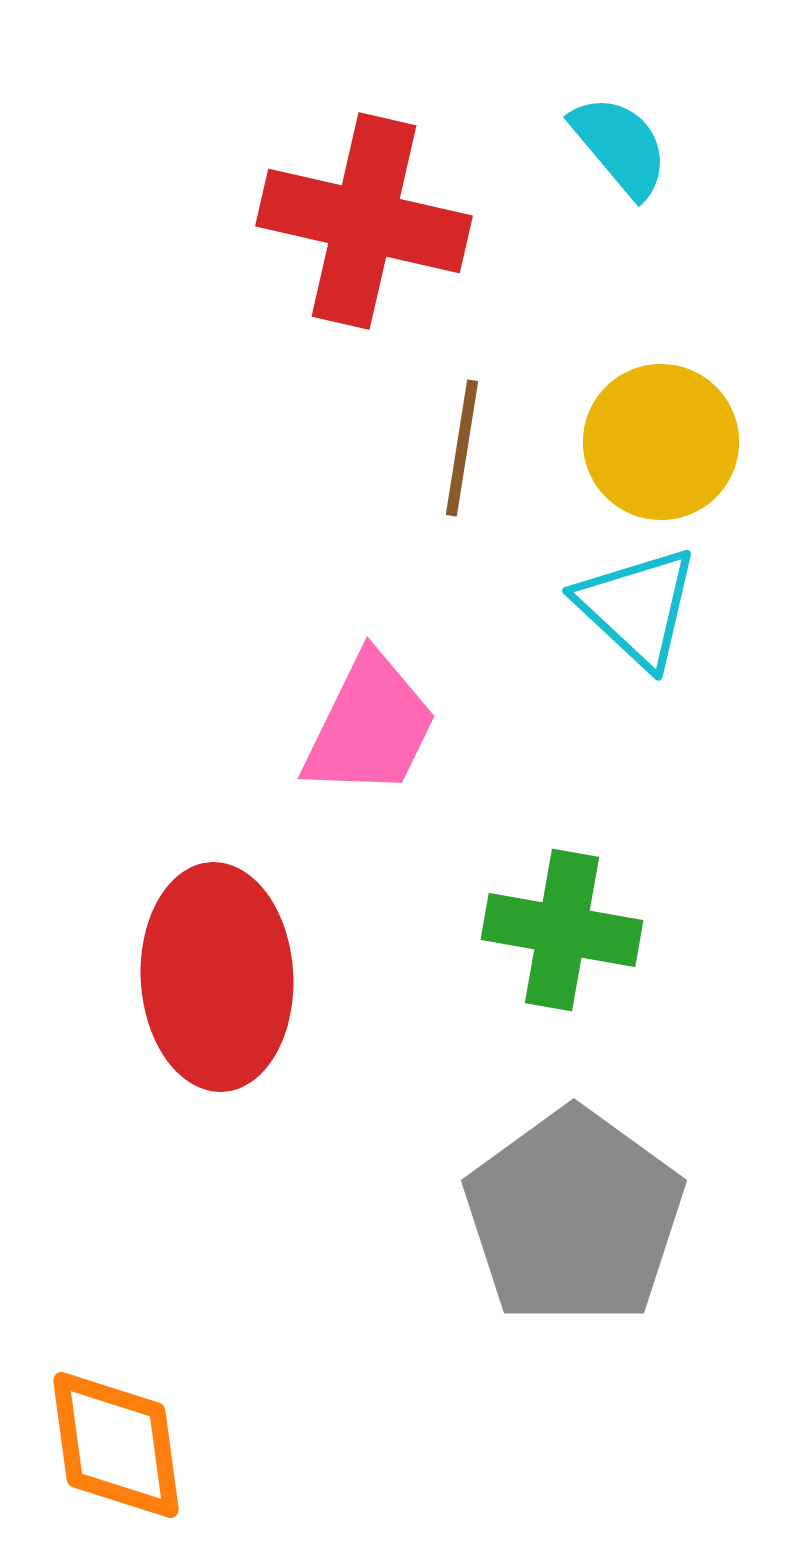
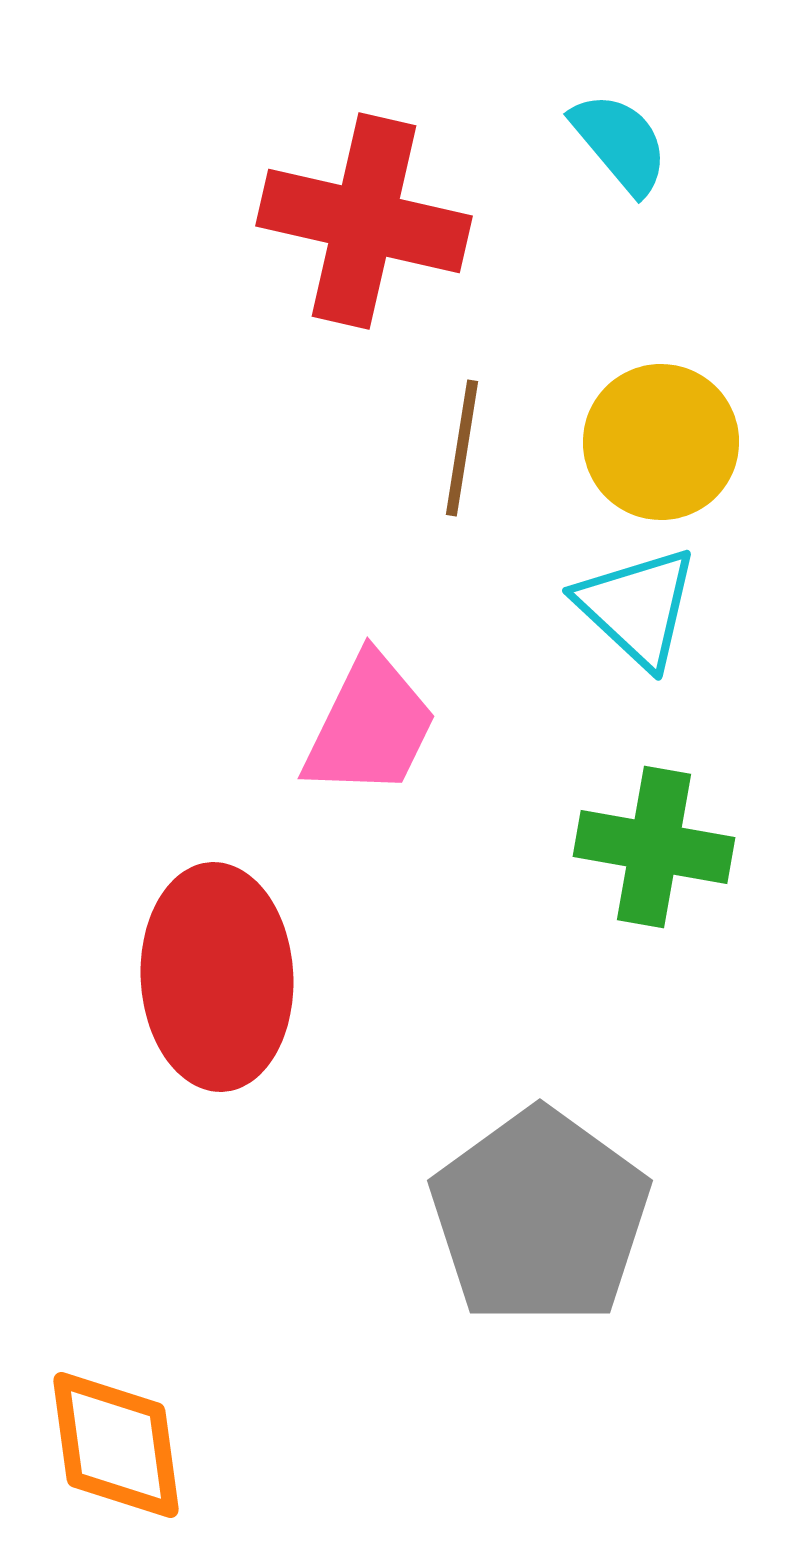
cyan semicircle: moved 3 px up
green cross: moved 92 px right, 83 px up
gray pentagon: moved 34 px left
